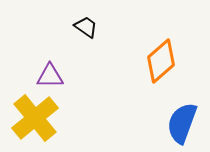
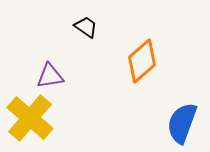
orange diamond: moved 19 px left
purple triangle: rotated 8 degrees counterclockwise
yellow cross: moved 5 px left; rotated 9 degrees counterclockwise
